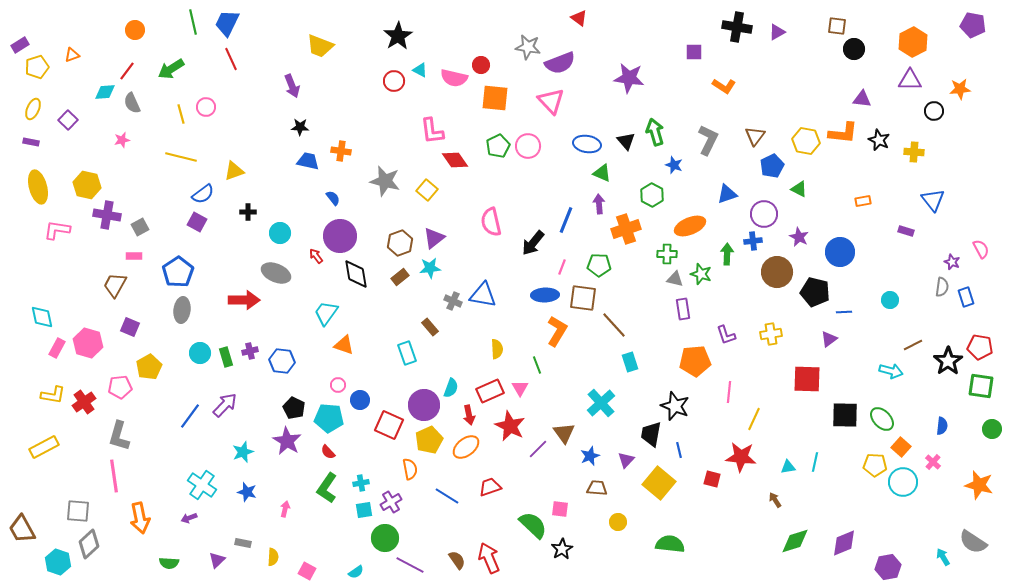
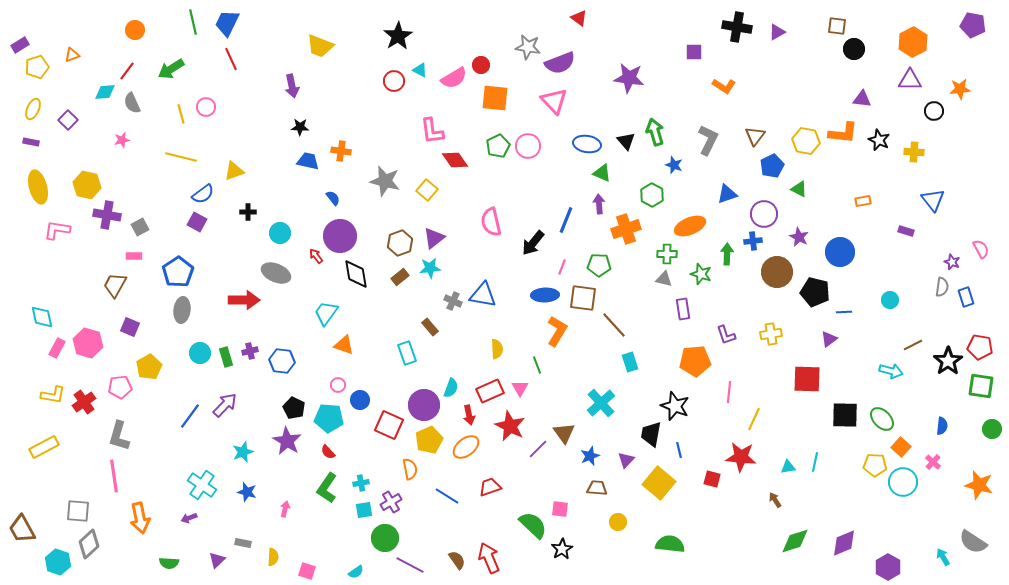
pink semicircle at (454, 78): rotated 44 degrees counterclockwise
purple arrow at (292, 86): rotated 10 degrees clockwise
pink triangle at (551, 101): moved 3 px right
gray triangle at (675, 279): moved 11 px left
purple hexagon at (888, 567): rotated 20 degrees counterclockwise
pink square at (307, 571): rotated 12 degrees counterclockwise
